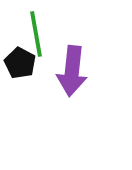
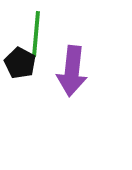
green line: rotated 15 degrees clockwise
